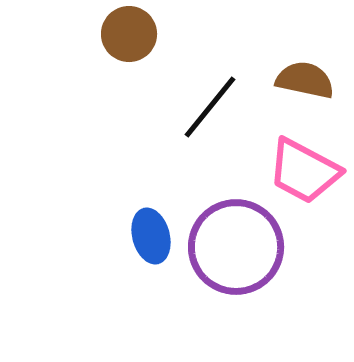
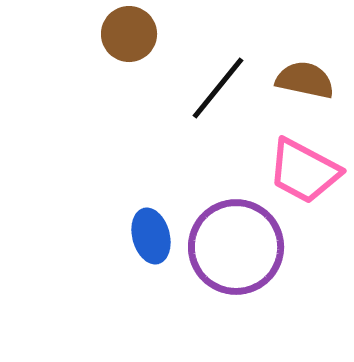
black line: moved 8 px right, 19 px up
